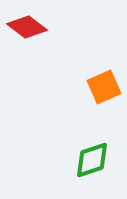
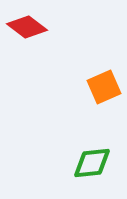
green diamond: moved 3 px down; rotated 12 degrees clockwise
